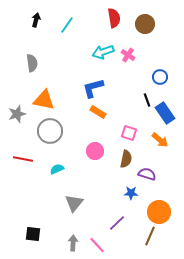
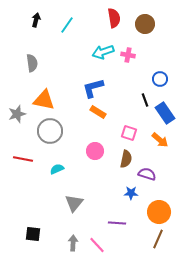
pink cross: rotated 24 degrees counterclockwise
blue circle: moved 2 px down
black line: moved 2 px left
purple line: rotated 48 degrees clockwise
brown line: moved 8 px right, 3 px down
